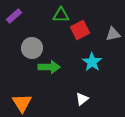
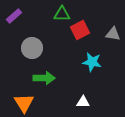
green triangle: moved 1 px right, 1 px up
gray triangle: rotated 21 degrees clockwise
cyan star: rotated 24 degrees counterclockwise
green arrow: moved 5 px left, 11 px down
white triangle: moved 1 px right, 3 px down; rotated 40 degrees clockwise
orange triangle: moved 2 px right
